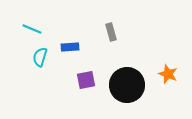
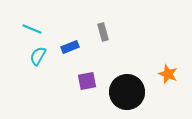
gray rectangle: moved 8 px left
blue rectangle: rotated 18 degrees counterclockwise
cyan semicircle: moved 2 px left, 1 px up; rotated 12 degrees clockwise
purple square: moved 1 px right, 1 px down
black circle: moved 7 px down
